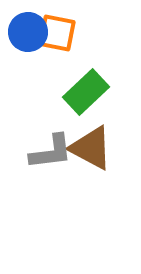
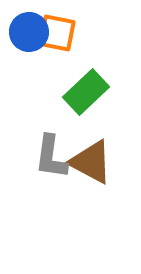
blue circle: moved 1 px right
brown triangle: moved 14 px down
gray L-shape: moved 5 px down; rotated 105 degrees clockwise
